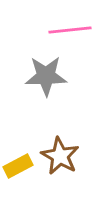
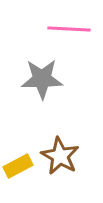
pink line: moved 1 px left, 1 px up; rotated 9 degrees clockwise
gray star: moved 4 px left, 3 px down
